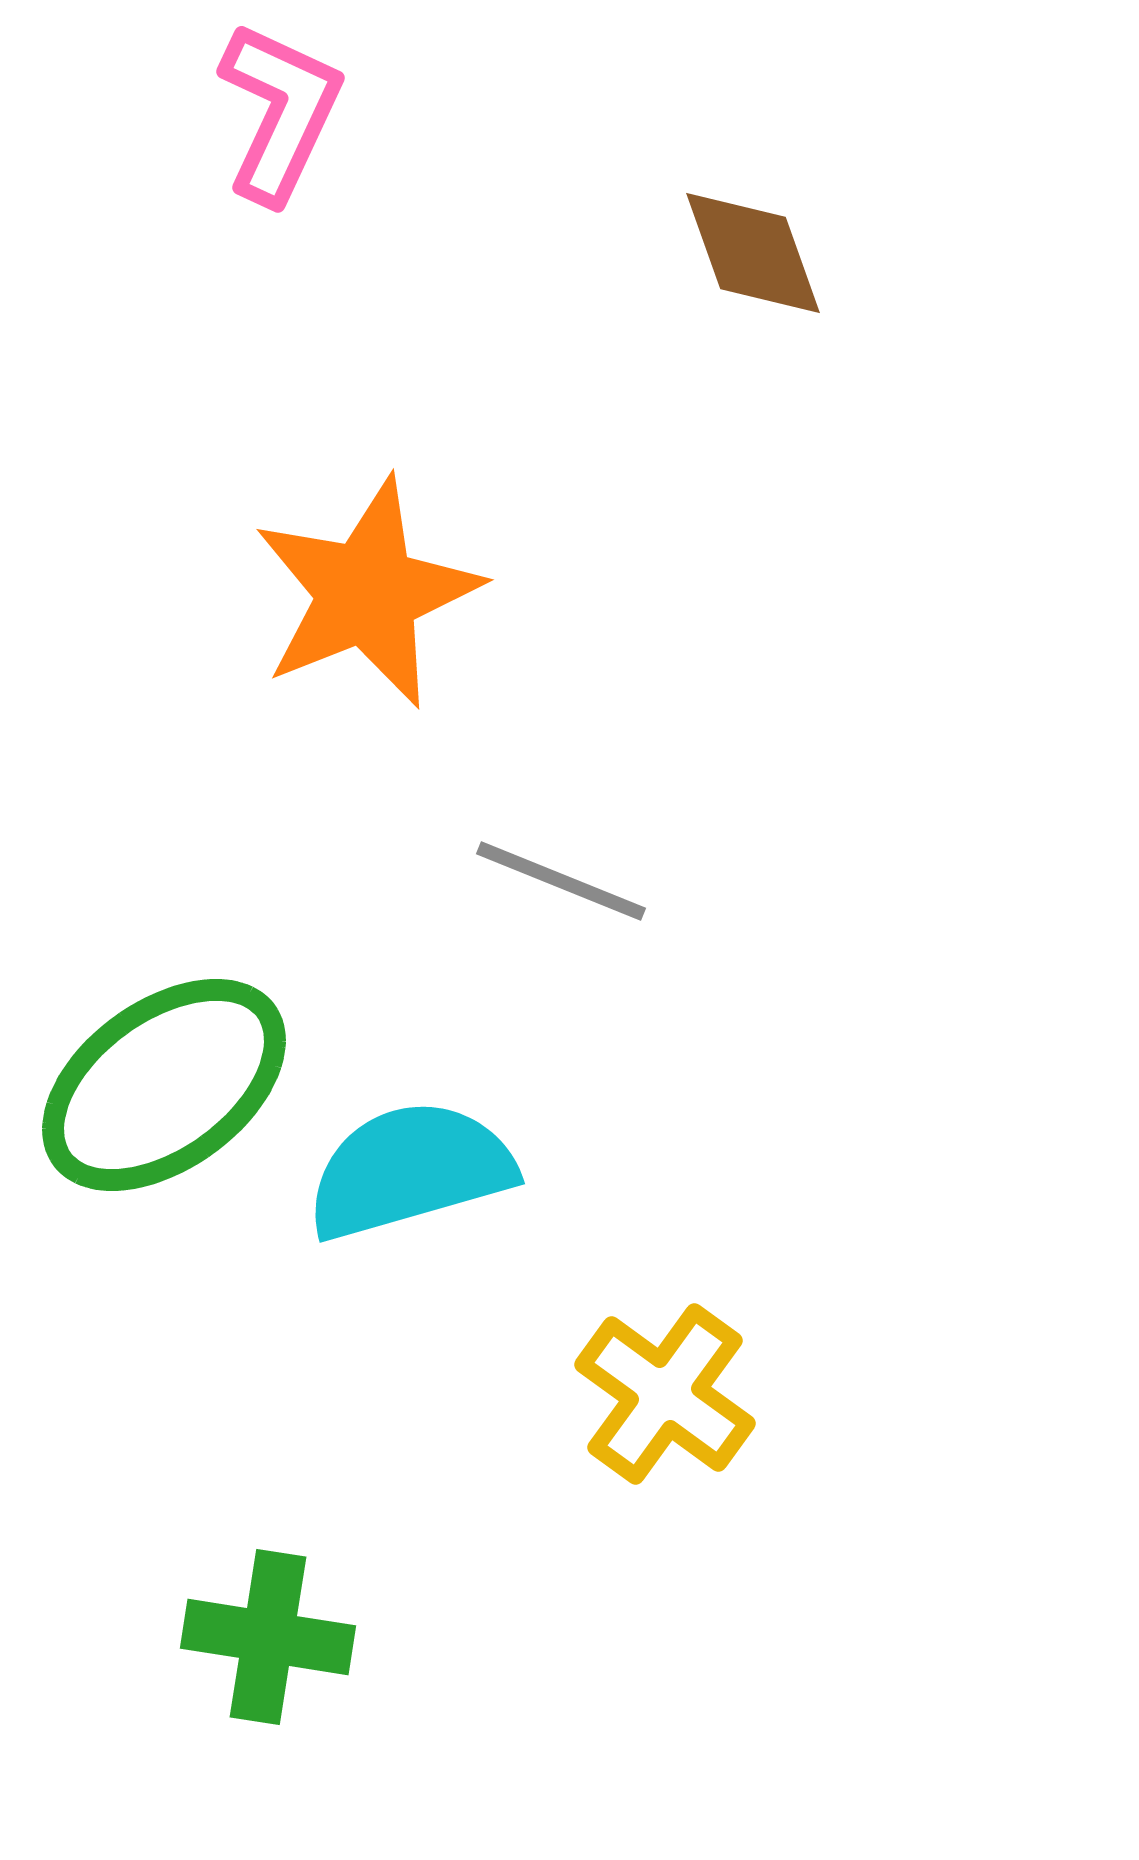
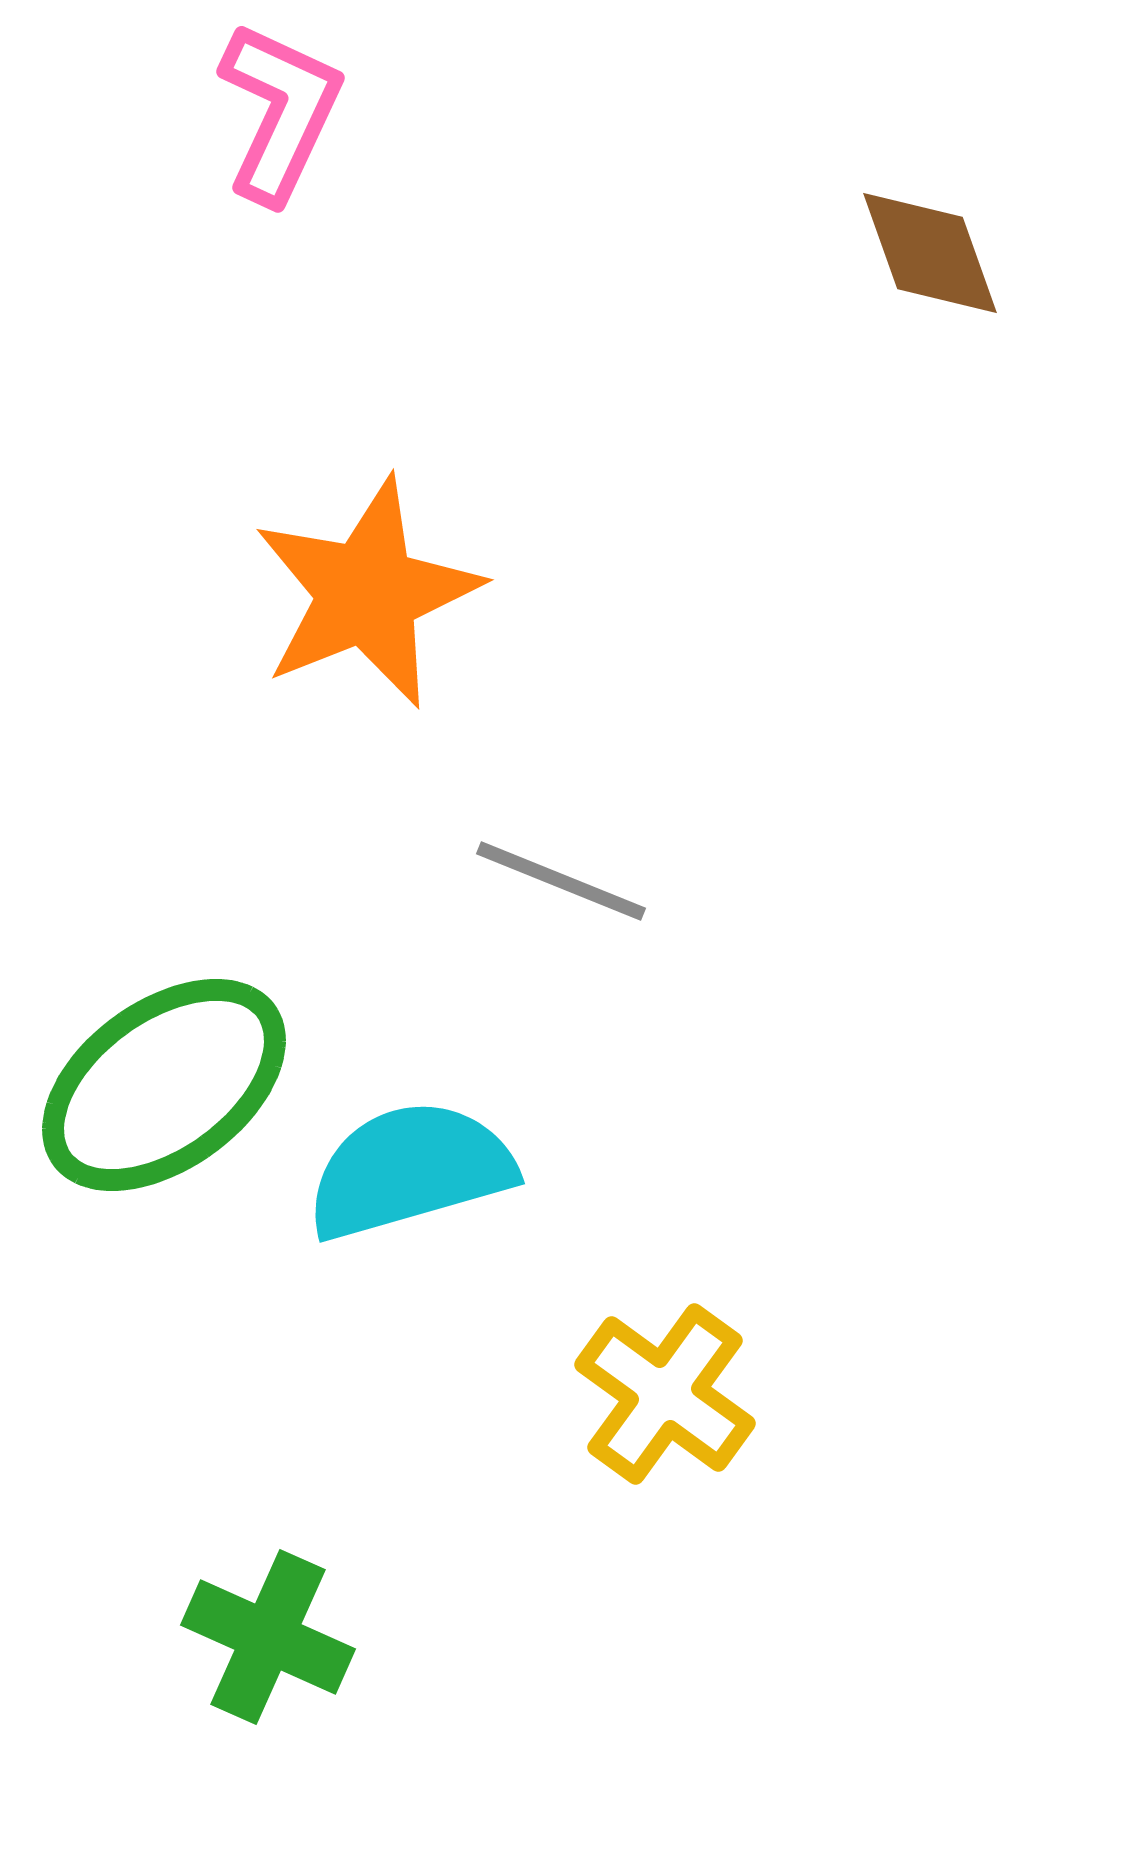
brown diamond: moved 177 px right
green cross: rotated 15 degrees clockwise
